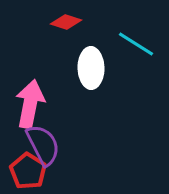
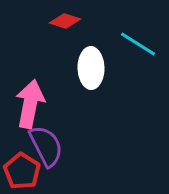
red diamond: moved 1 px left, 1 px up
cyan line: moved 2 px right
purple semicircle: moved 3 px right, 1 px down
red pentagon: moved 6 px left
